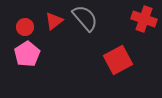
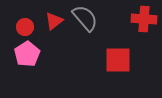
red cross: rotated 15 degrees counterclockwise
red square: rotated 28 degrees clockwise
